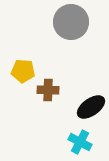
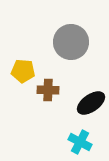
gray circle: moved 20 px down
black ellipse: moved 4 px up
